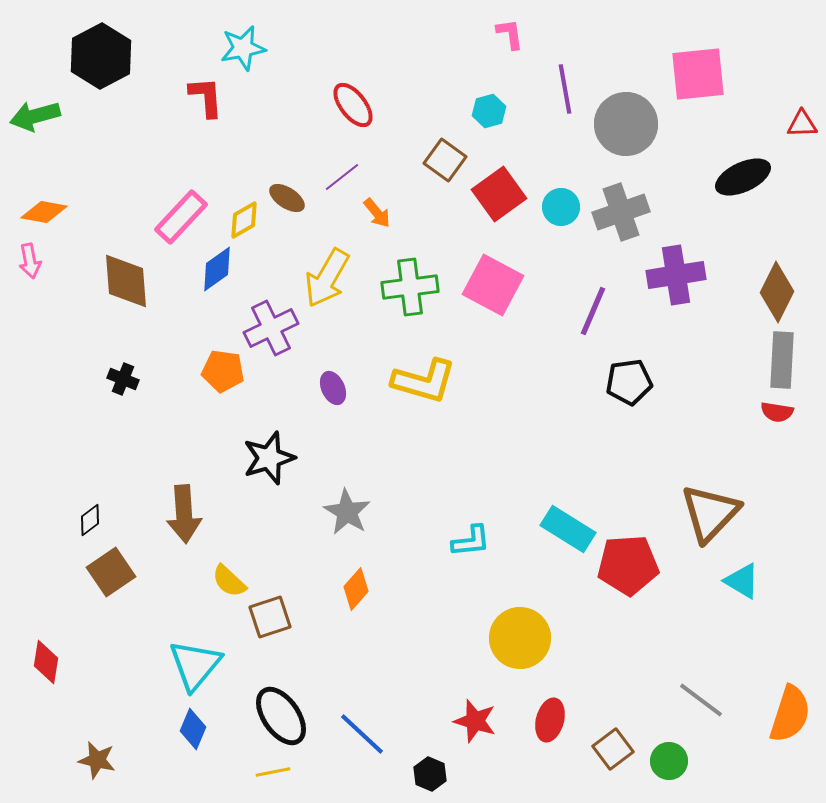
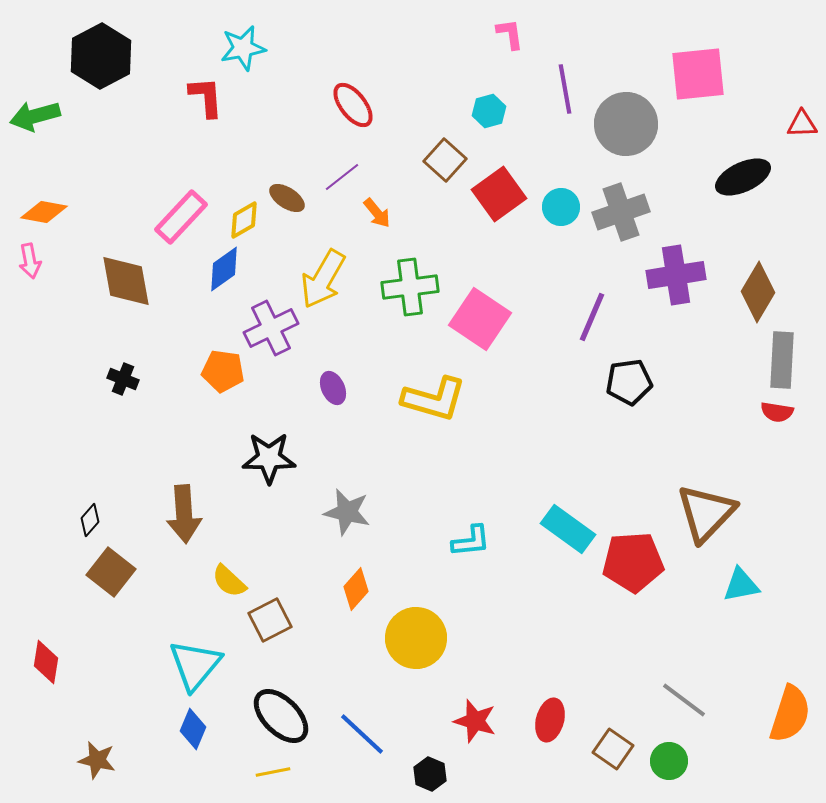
brown square at (445, 160): rotated 6 degrees clockwise
blue diamond at (217, 269): moved 7 px right
yellow arrow at (327, 278): moved 4 px left, 1 px down
brown diamond at (126, 281): rotated 6 degrees counterclockwise
pink square at (493, 285): moved 13 px left, 34 px down; rotated 6 degrees clockwise
brown diamond at (777, 292): moved 19 px left; rotated 4 degrees clockwise
purple line at (593, 311): moved 1 px left, 6 px down
yellow L-shape at (424, 381): moved 10 px right, 18 px down
black star at (269, 458): rotated 18 degrees clockwise
gray star at (347, 512): rotated 18 degrees counterclockwise
brown triangle at (710, 513): moved 4 px left
black diamond at (90, 520): rotated 12 degrees counterclockwise
cyan rectangle at (568, 529): rotated 4 degrees clockwise
red pentagon at (628, 565): moved 5 px right, 3 px up
brown square at (111, 572): rotated 18 degrees counterclockwise
cyan triangle at (742, 581): moved 1 px left, 4 px down; rotated 42 degrees counterclockwise
brown square at (270, 617): moved 3 px down; rotated 9 degrees counterclockwise
yellow circle at (520, 638): moved 104 px left
gray line at (701, 700): moved 17 px left
black ellipse at (281, 716): rotated 10 degrees counterclockwise
brown square at (613, 749): rotated 18 degrees counterclockwise
